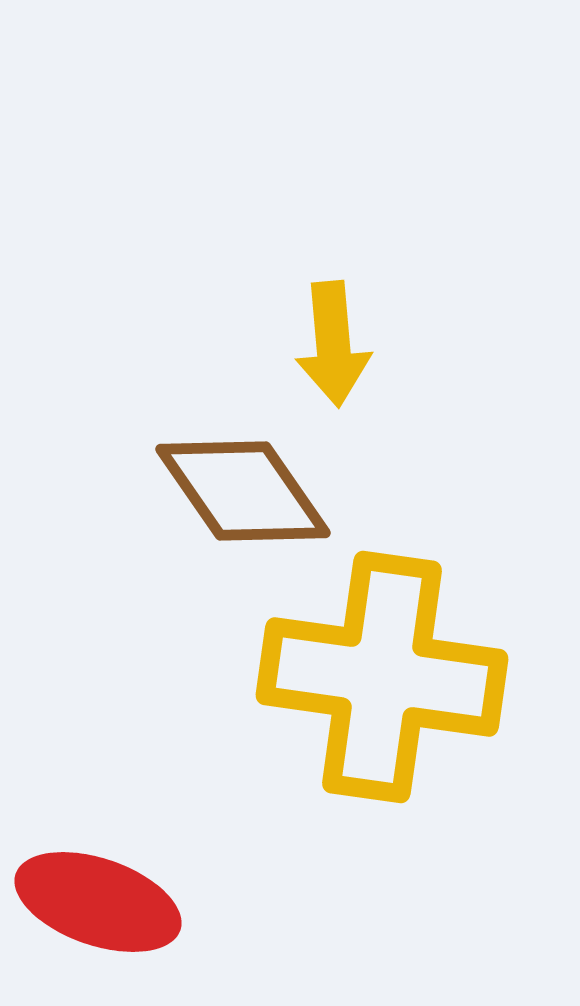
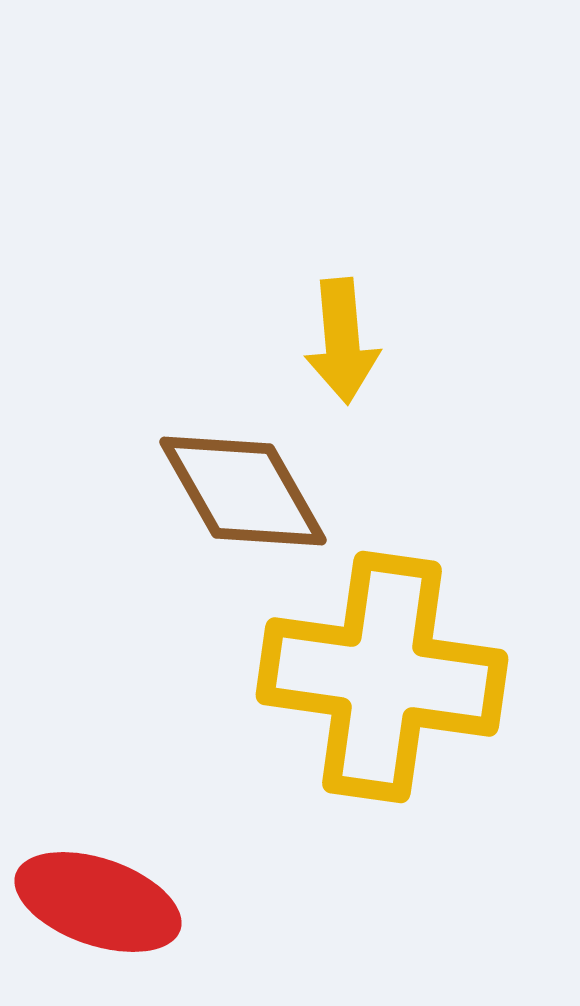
yellow arrow: moved 9 px right, 3 px up
brown diamond: rotated 5 degrees clockwise
